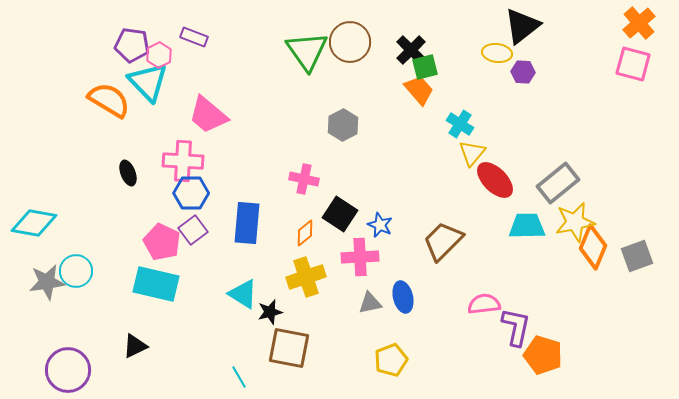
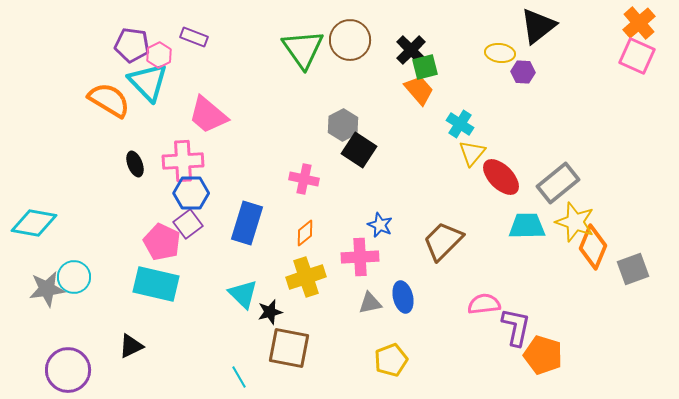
black triangle at (522, 26): moved 16 px right
brown circle at (350, 42): moved 2 px up
green triangle at (307, 51): moved 4 px left, 2 px up
yellow ellipse at (497, 53): moved 3 px right
pink square at (633, 64): moved 4 px right, 8 px up; rotated 9 degrees clockwise
pink cross at (183, 161): rotated 6 degrees counterclockwise
black ellipse at (128, 173): moved 7 px right, 9 px up
red ellipse at (495, 180): moved 6 px right, 3 px up
black square at (340, 214): moved 19 px right, 64 px up
yellow star at (575, 222): rotated 30 degrees clockwise
blue rectangle at (247, 223): rotated 12 degrees clockwise
purple square at (193, 230): moved 5 px left, 6 px up
gray square at (637, 256): moved 4 px left, 13 px down
cyan circle at (76, 271): moved 2 px left, 6 px down
gray star at (47, 282): moved 7 px down
cyan triangle at (243, 294): rotated 12 degrees clockwise
black triangle at (135, 346): moved 4 px left
